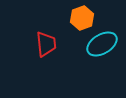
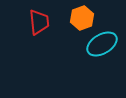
red trapezoid: moved 7 px left, 22 px up
